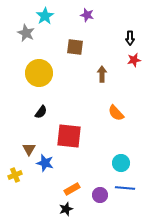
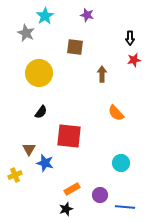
blue line: moved 19 px down
